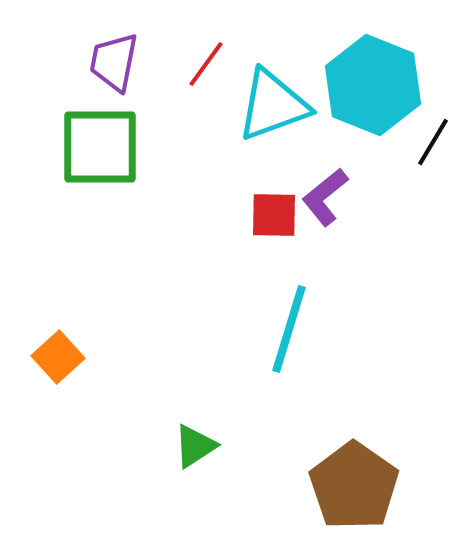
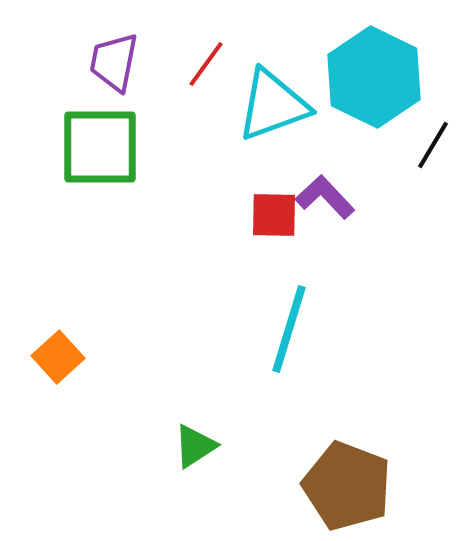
cyan hexagon: moved 1 px right, 8 px up; rotated 4 degrees clockwise
black line: moved 3 px down
purple L-shape: rotated 86 degrees clockwise
brown pentagon: moved 7 px left; rotated 14 degrees counterclockwise
